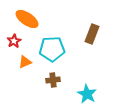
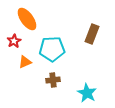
orange ellipse: rotated 20 degrees clockwise
cyan star: moved 1 px up
